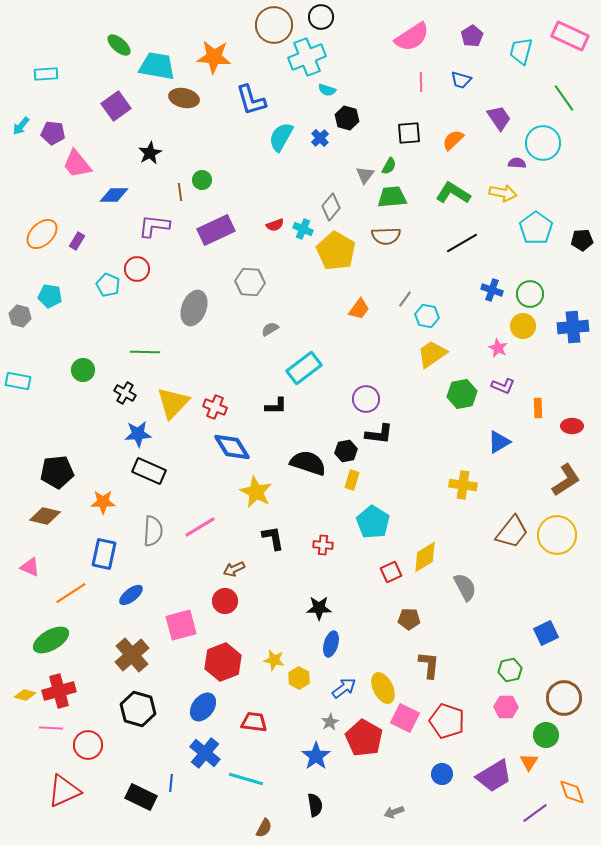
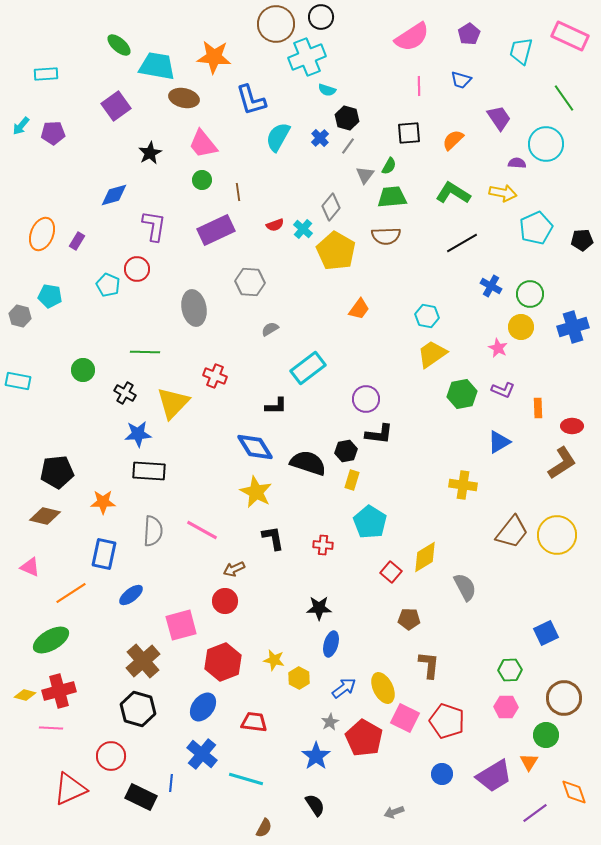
brown circle at (274, 25): moved 2 px right, 1 px up
purple pentagon at (472, 36): moved 3 px left, 2 px up
pink line at (421, 82): moved 2 px left, 4 px down
purple pentagon at (53, 133): rotated 10 degrees counterclockwise
cyan semicircle at (281, 137): moved 3 px left
cyan circle at (543, 143): moved 3 px right, 1 px down
pink trapezoid at (77, 164): moved 126 px right, 20 px up
brown line at (180, 192): moved 58 px right
blue diamond at (114, 195): rotated 16 degrees counterclockwise
purple L-shape at (154, 226): rotated 92 degrees clockwise
cyan pentagon at (536, 228): rotated 12 degrees clockwise
cyan cross at (303, 229): rotated 18 degrees clockwise
orange ellipse at (42, 234): rotated 24 degrees counterclockwise
blue cross at (492, 290): moved 1 px left, 4 px up; rotated 10 degrees clockwise
gray line at (405, 299): moved 57 px left, 153 px up
gray ellipse at (194, 308): rotated 32 degrees counterclockwise
yellow circle at (523, 326): moved 2 px left, 1 px down
blue cross at (573, 327): rotated 12 degrees counterclockwise
cyan rectangle at (304, 368): moved 4 px right
purple L-shape at (503, 386): moved 4 px down
red cross at (215, 407): moved 31 px up
blue diamond at (232, 447): moved 23 px right
black rectangle at (149, 471): rotated 20 degrees counterclockwise
brown L-shape at (566, 480): moved 4 px left, 17 px up
cyan pentagon at (373, 522): moved 3 px left
pink line at (200, 527): moved 2 px right, 3 px down; rotated 60 degrees clockwise
red square at (391, 572): rotated 25 degrees counterclockwise
brown cross at (132, 655): moved 11 px right, 6 px down
green hexagon at (510, 670): rotated 10 degrees clockwise
red circle at (88, 745): moved 23 px right, 11 px down
blue cross at (205, 753): moved 3 px left, 1 px down
red triangle at (64, 791): moved 6 px right, 2 px up
orange diamond at (572, 792): moved 2 px right
black semicircle at (315, 805): rotated 25 degrees counterclockwise
